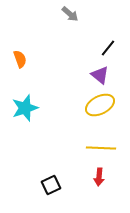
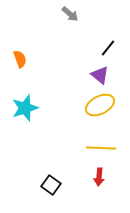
black square: rotated 30 degrees counterclockwise
